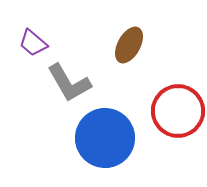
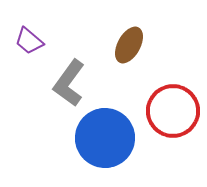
purple trapezoid: moved 4 px left, 2 px up
gray L-shape: rotated 66 degrees clockwise
red circle: moved 5 px left
